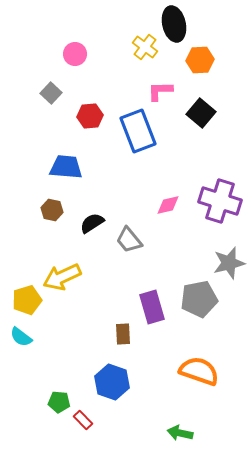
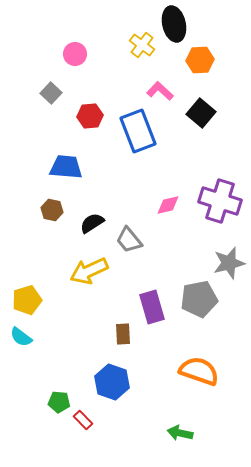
yellow cross: moved 3 px left, 2 px up
pink L-shape: rotated 44 degrees clockwise
yellow arrow: moved 27 px right, 6 px up
